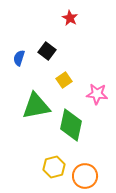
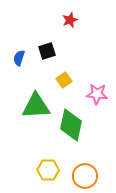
red star: moved 2 px down; rotated 21 degrees clockwise
black square: rotated 36 degrees clockwise
green triangle: rotated 8 degrees clockwise
yellow hexagon: moved 6 px left, 3 px down; rotated 15 degrees clockwise
